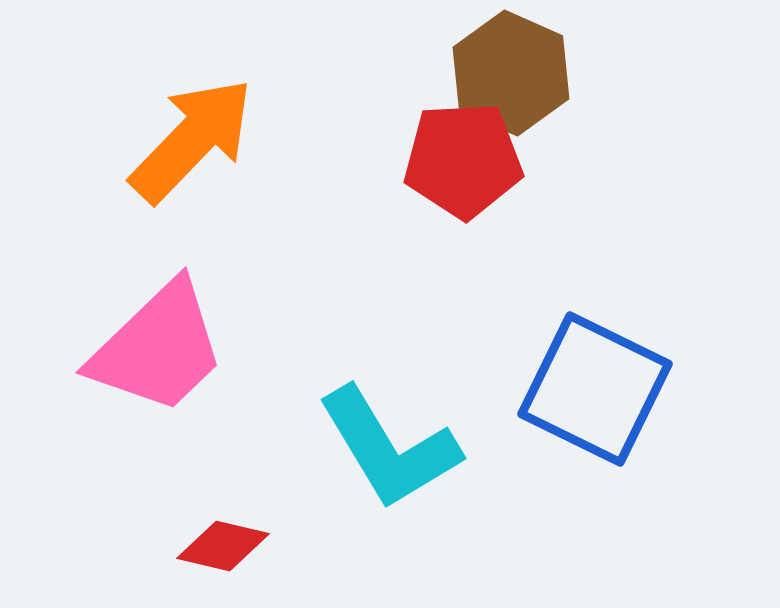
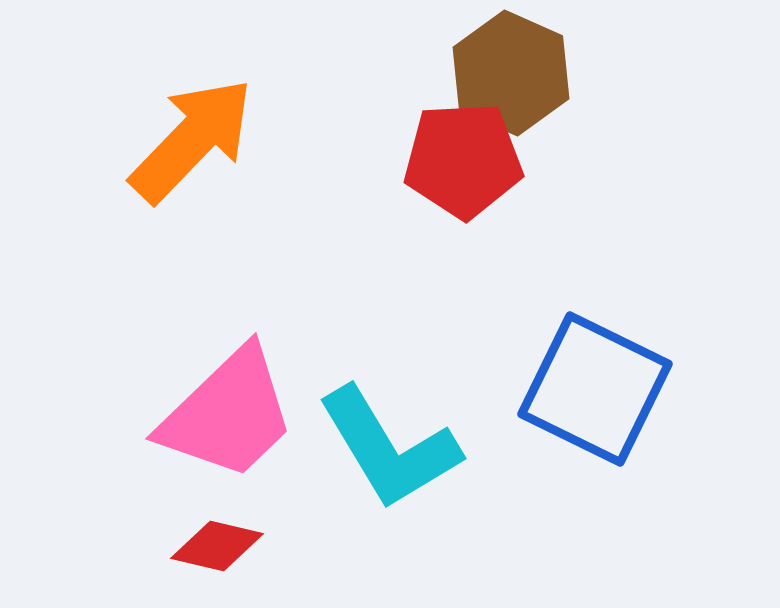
pink trapezoid: moved 70 px right, 66 px down
red diamond: moved 6 px left
